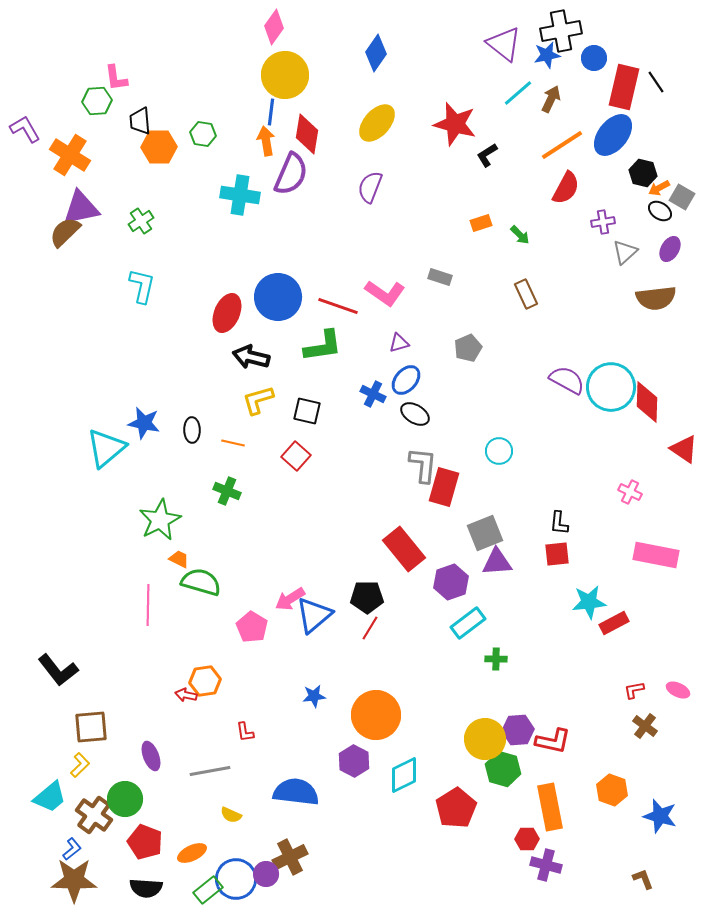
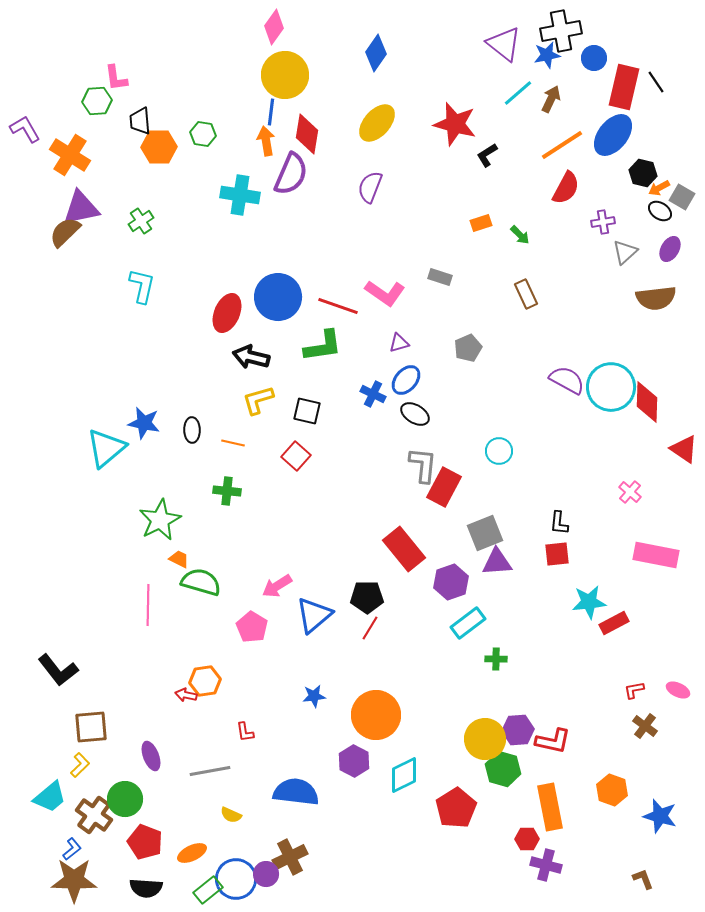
red rectangle at (444, 487): rotated 12 degrees clockwise
green cross at (227, 491): rotated 16 degrees counterclockwise
pink cross at (630, 492): rotated 15 degrees clockwise
pink arrow at (290, 599): moved 13 px left, 13 px up
